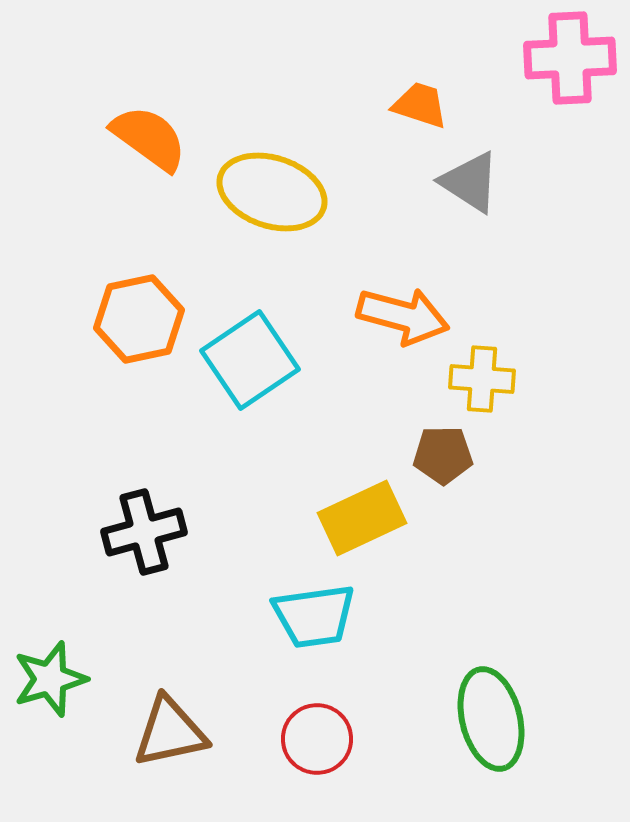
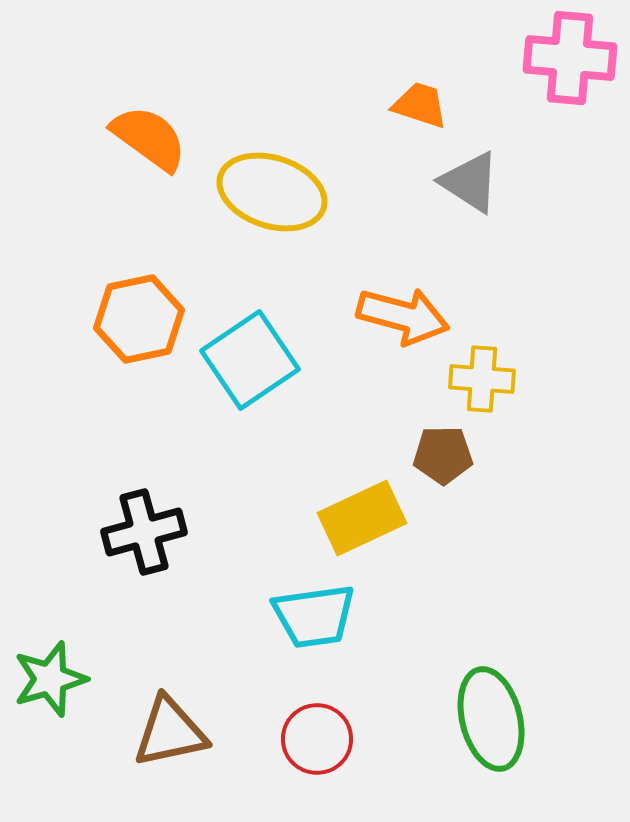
pink cross: rotated 8 degrees clockwise
